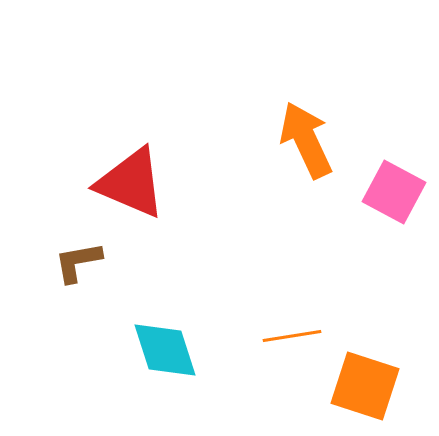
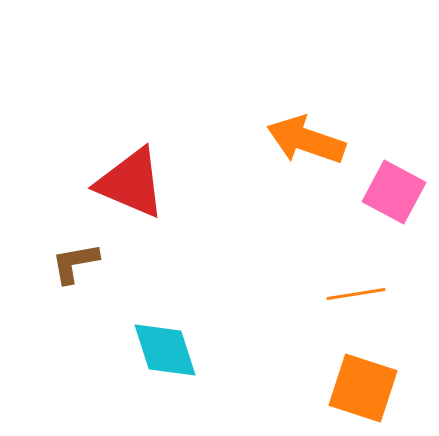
orange arrow: rotated 46 degrees counterclockwise
brown L-shape: moved 3 px left, 1 px down
orange line: moved 64 px right, 42 px up
orange square: moved 2 px left, 2 px down
